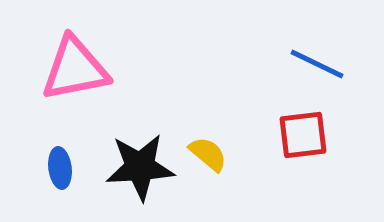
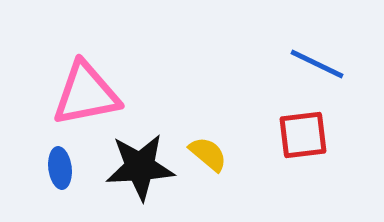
pink triangle: moved 11 px right, 25 px down
